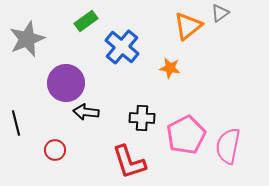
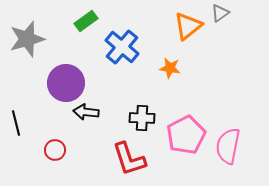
gray star: rotated 6 degrees clockwise
red L-shape: moved 3 px up
